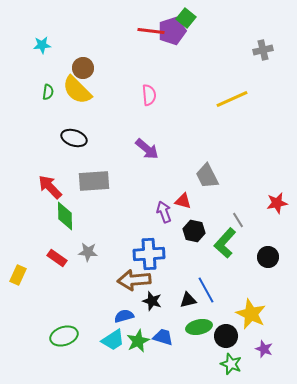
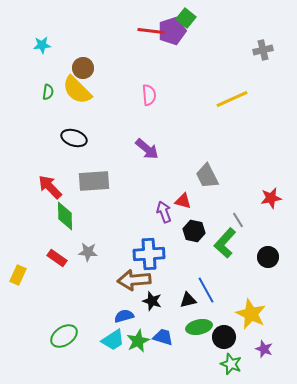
red star at (277, 203): moved 6 px left, 5 px up
green ellipse at (64, 336): rotated 16 degrees counterclockwise
black circle at (226, 336): moved 2 px left, 1 px down
